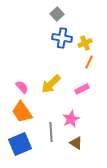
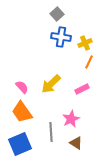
blue cross: moved 1 px left, 1 px up
